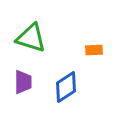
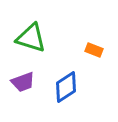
orange rectangle: rotated 24 degrees clockwise
purple trapezoid: rotated 70 degrees clockwise
